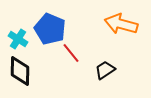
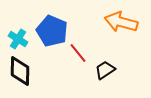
orange arrow: moved 2 px up
blue pentagon: moved 2 px right, 2 px down
red line: moved 7 px right
